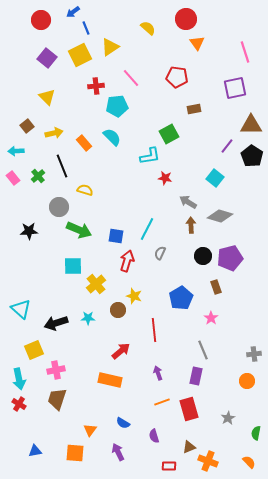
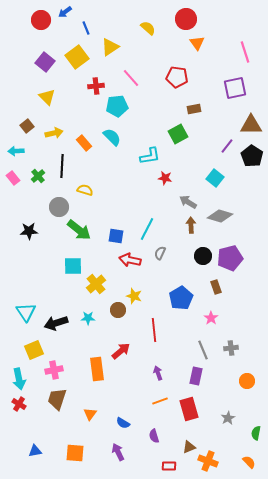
blue arrow at (73, 12): moved 8 px left
yellow square at (80, 55): moved 3 px left, 2 px down; rotated 10 degrees counterclockwise
purple square at (47, 58): moved 2 px left, 4 px down
green square at (169, 134): moved 9 px right
black line at (62, 166): rotated 25 degrees clockwise
green arrow at (79, 230): rotated 15 degrees clockwise
red arrow at (127, 261): moved 3 px right, 1 px up; rotated 95 degrees counterclockwise
cyan triangle at (21, 309): moved 5 px right, 3 px down; rotated 15 degrees clockwise
gray cross at (254, 354): moved 23 px left, 6 px up
pink cross at (56, 370): moved 2 px left
orange rectangle at (110, 380): moved 13 px left, 11 px up; rotated 70 degrees clockwise
orange line at (162, 402): moved 2 px left, 1 px up
orange triangle at (90, 430): moved 16 px up
